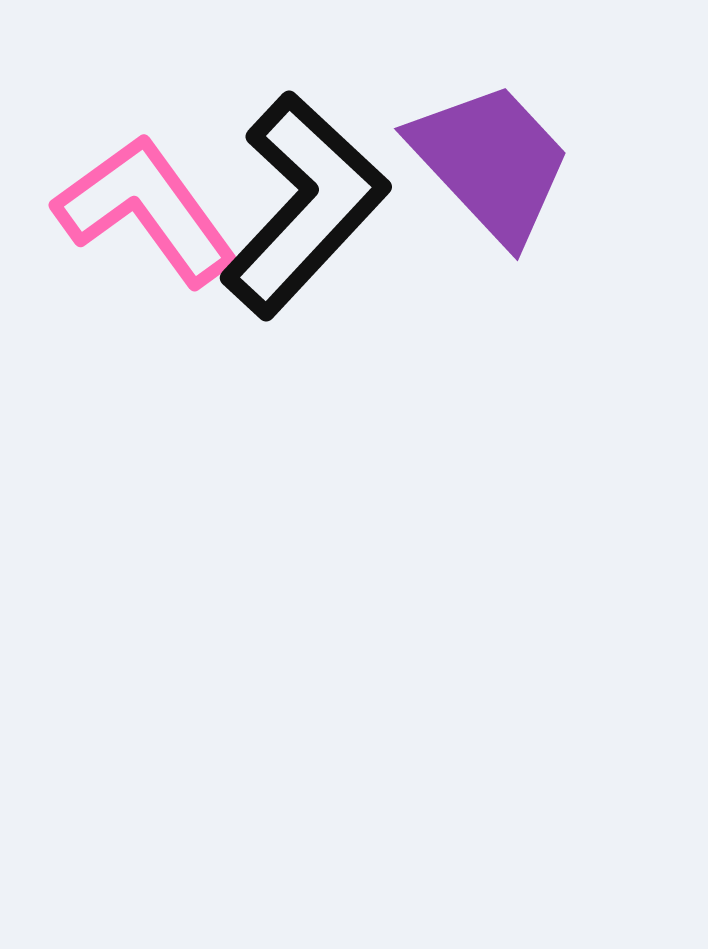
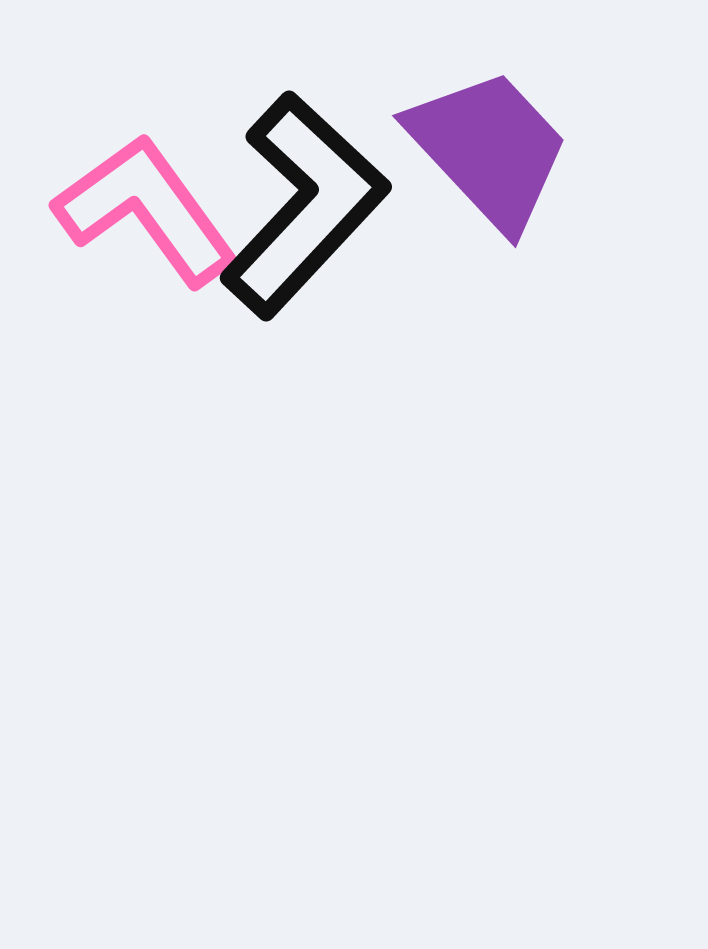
purple trapezoid: moved 2 px left, 13 px up
